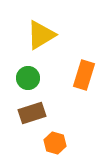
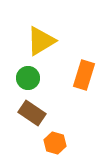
yellow triangle: moved 6 px down
brown rectangle: rotated 52 degrees clockwise
